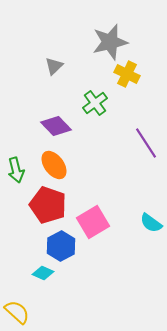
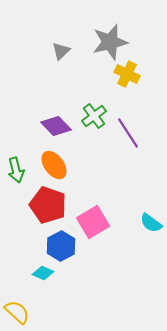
gray triangle: moved 7 px right, 15 px up
green cross: moved 1 px left, 13 px down
purple line: moved 18 px left, 10 px up
